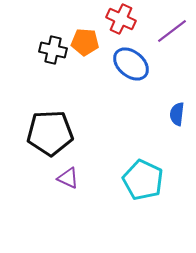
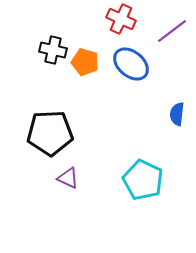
orange pentagon: moved 20 px down; rotated 12 degrees clockwise
